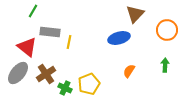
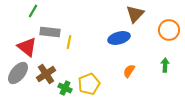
orange circle: moved 2 px right
